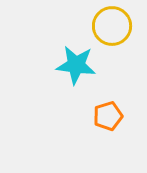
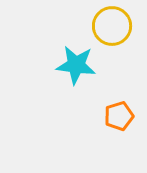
orange pentagon: moved 11 px right
